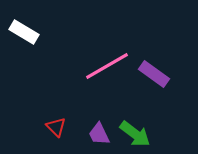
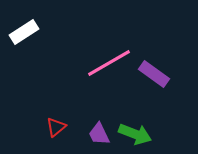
white rectangle: rotated 64 degrees counterclockwise
pink line: moved 2 px right, 3 px up
red triangle: rotated 35 degrees clockwise
green arrow: rotated 16 degrees counterclockwise
